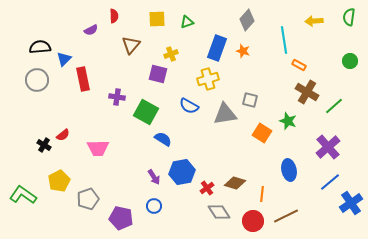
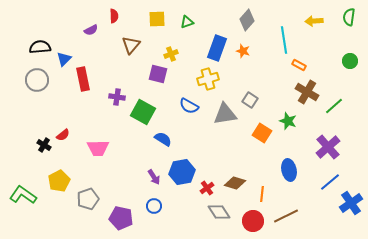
gray square at (250, 100): rotated 21 degrees clockwise
green square at (146, 112): moved 3 px left
